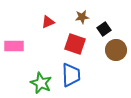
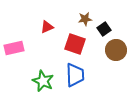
brown star: moved 3 px right, 2 px down
red triangle: moved 1 px left, 5 px down
pink rectangle: moved 2 px down; rotated 12 degrees counterclockwise
blue trapezoid: moved 4 px right
green star: moved 2 px right, 2 px up
